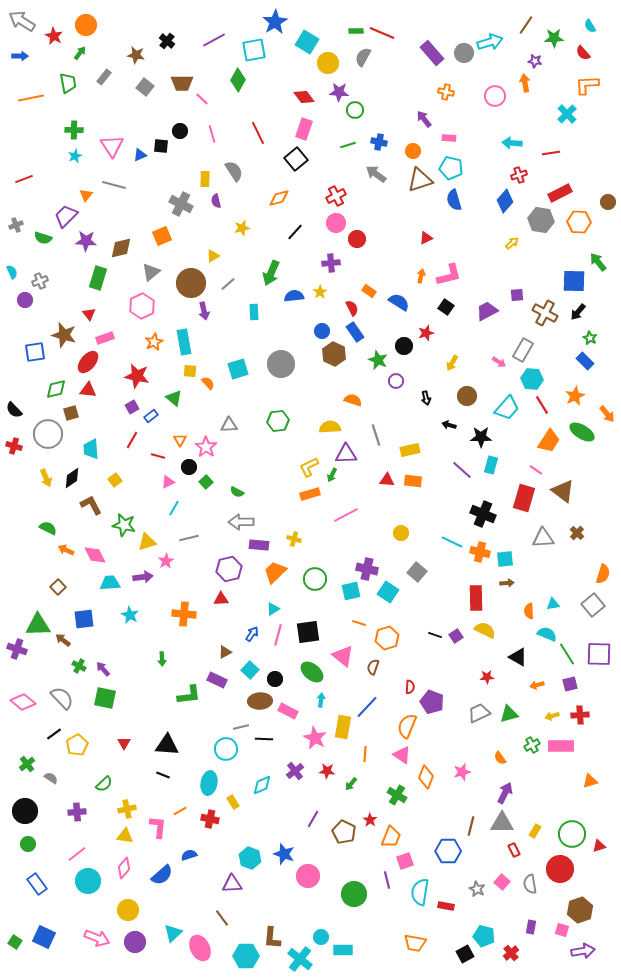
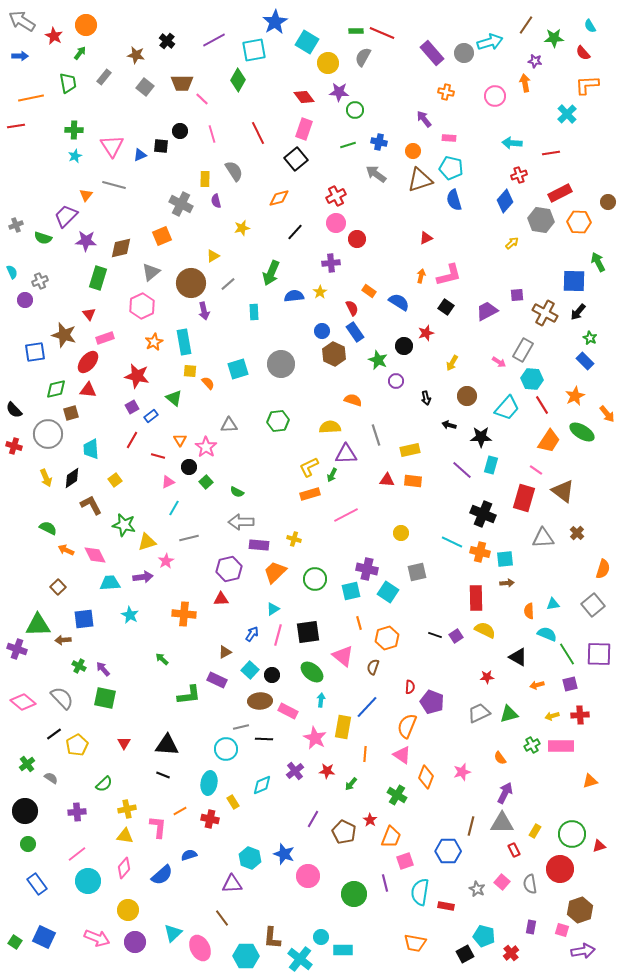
red line at (24, 179): moved 8 px left, 53 px up; rotated 12 degrees clockwise
green arrow at (598, 262): rotated 12 degrees clockwise
gray square at (417, 572): rotated 36 degrees clockwise
orange semicircle at (603, 574): moved 5 px up
orange line at (359, 623): rotated 56 degrees clockwise
brown arrow at (63, 640): rotated 42 degrees counterclockwise
green arrow at (162, 659): rotated 136 degrees clockwise
black circle at (275, 679): moved 3 px left, 4 px up
purple line at (387, 880): moved 2 px left, 3 px down
